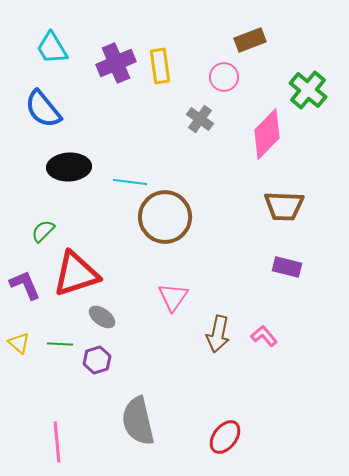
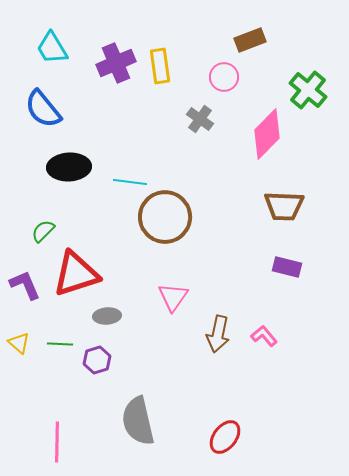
gray ellipse: moved 5 px right, 1 px up; rotated 40 degrees counterclockwise
pink line: rotated 6 degrees clockwise
